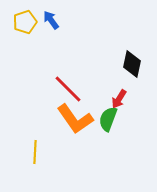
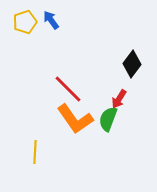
black diamond: rotated 24 degrees clockwise
